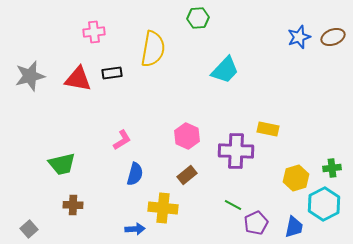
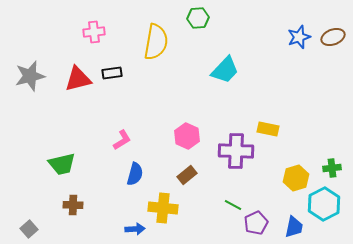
yellow semicircle: moved 3 px right, 7 px up
red triangle: rotated 24 degrees counterclockwise
